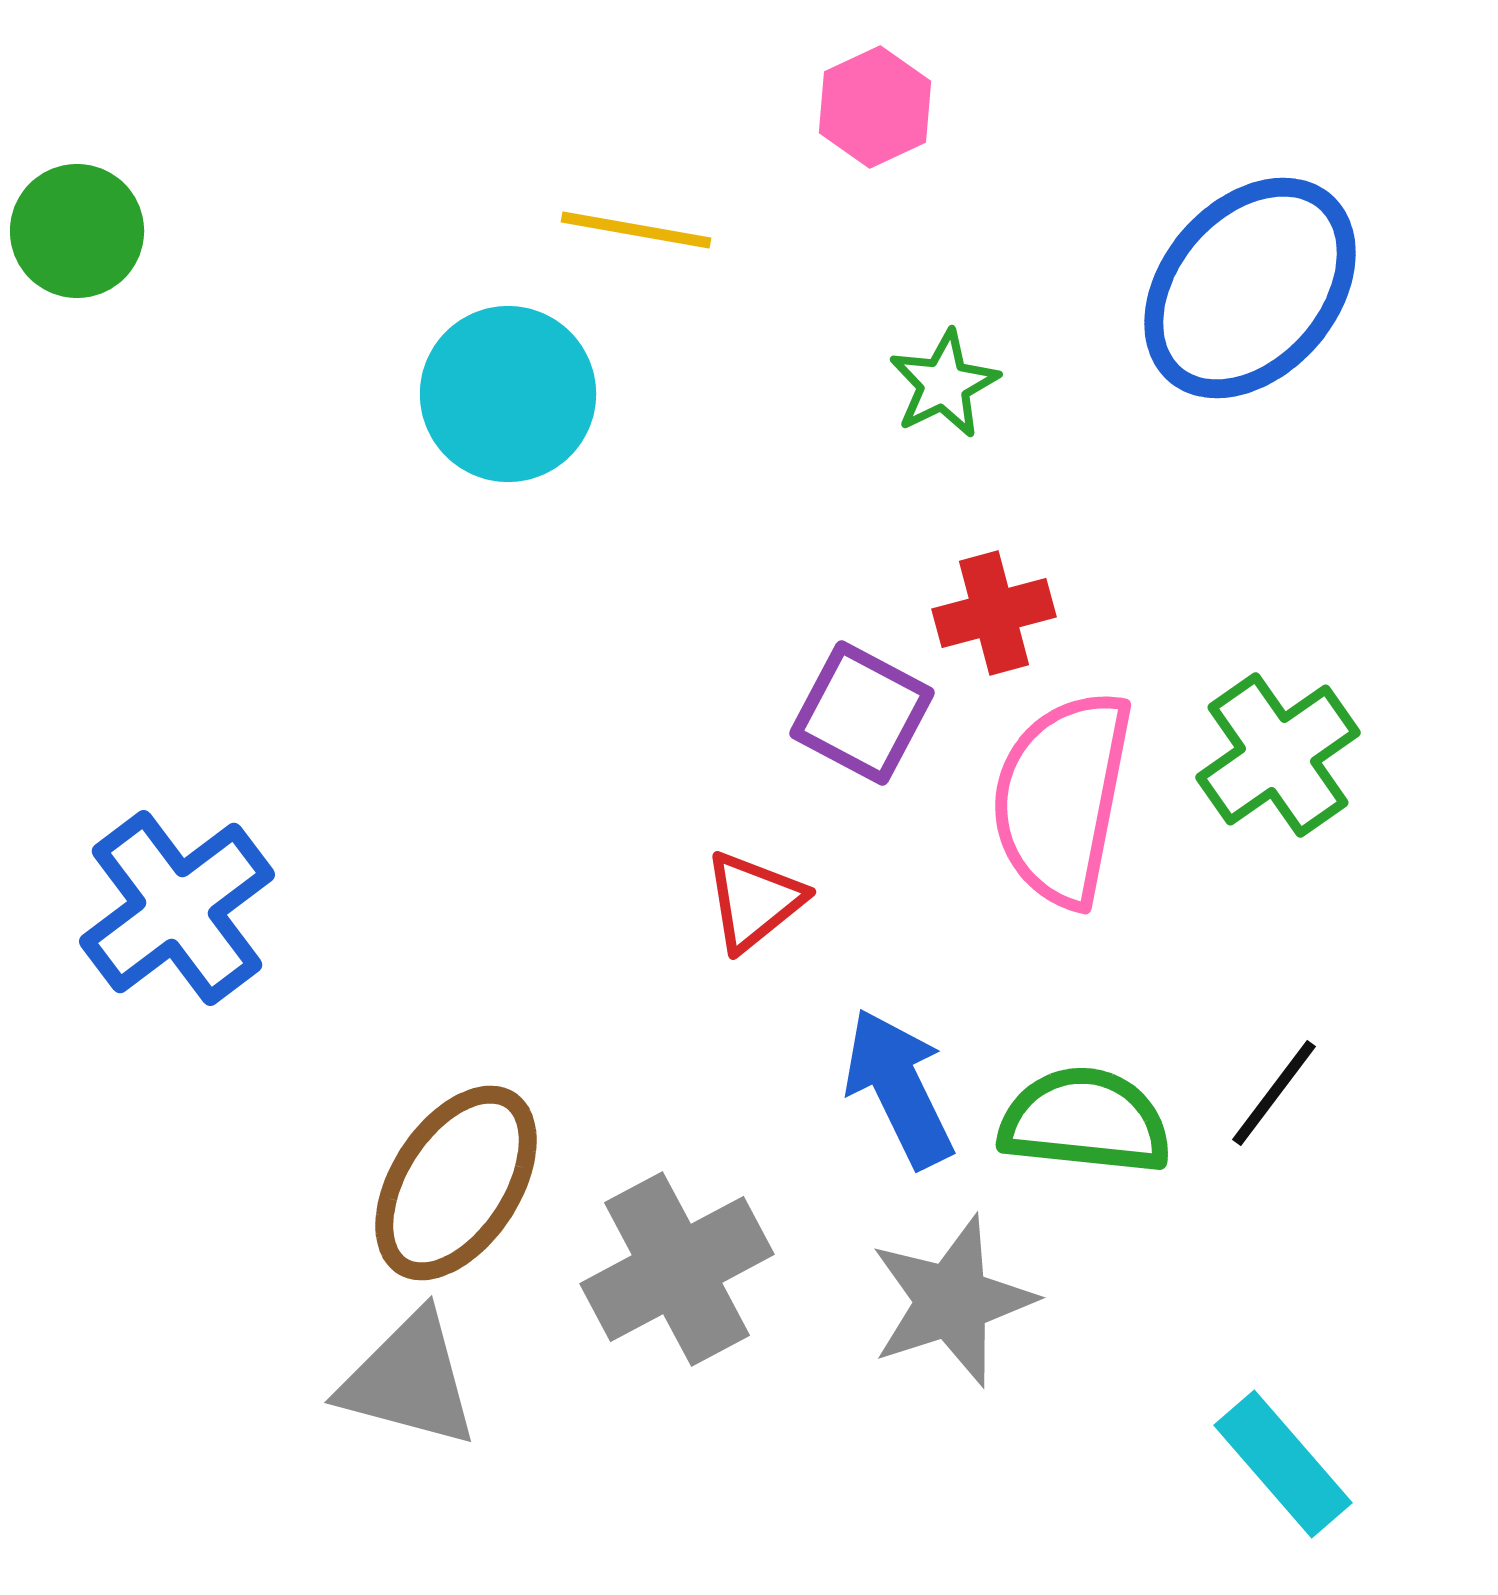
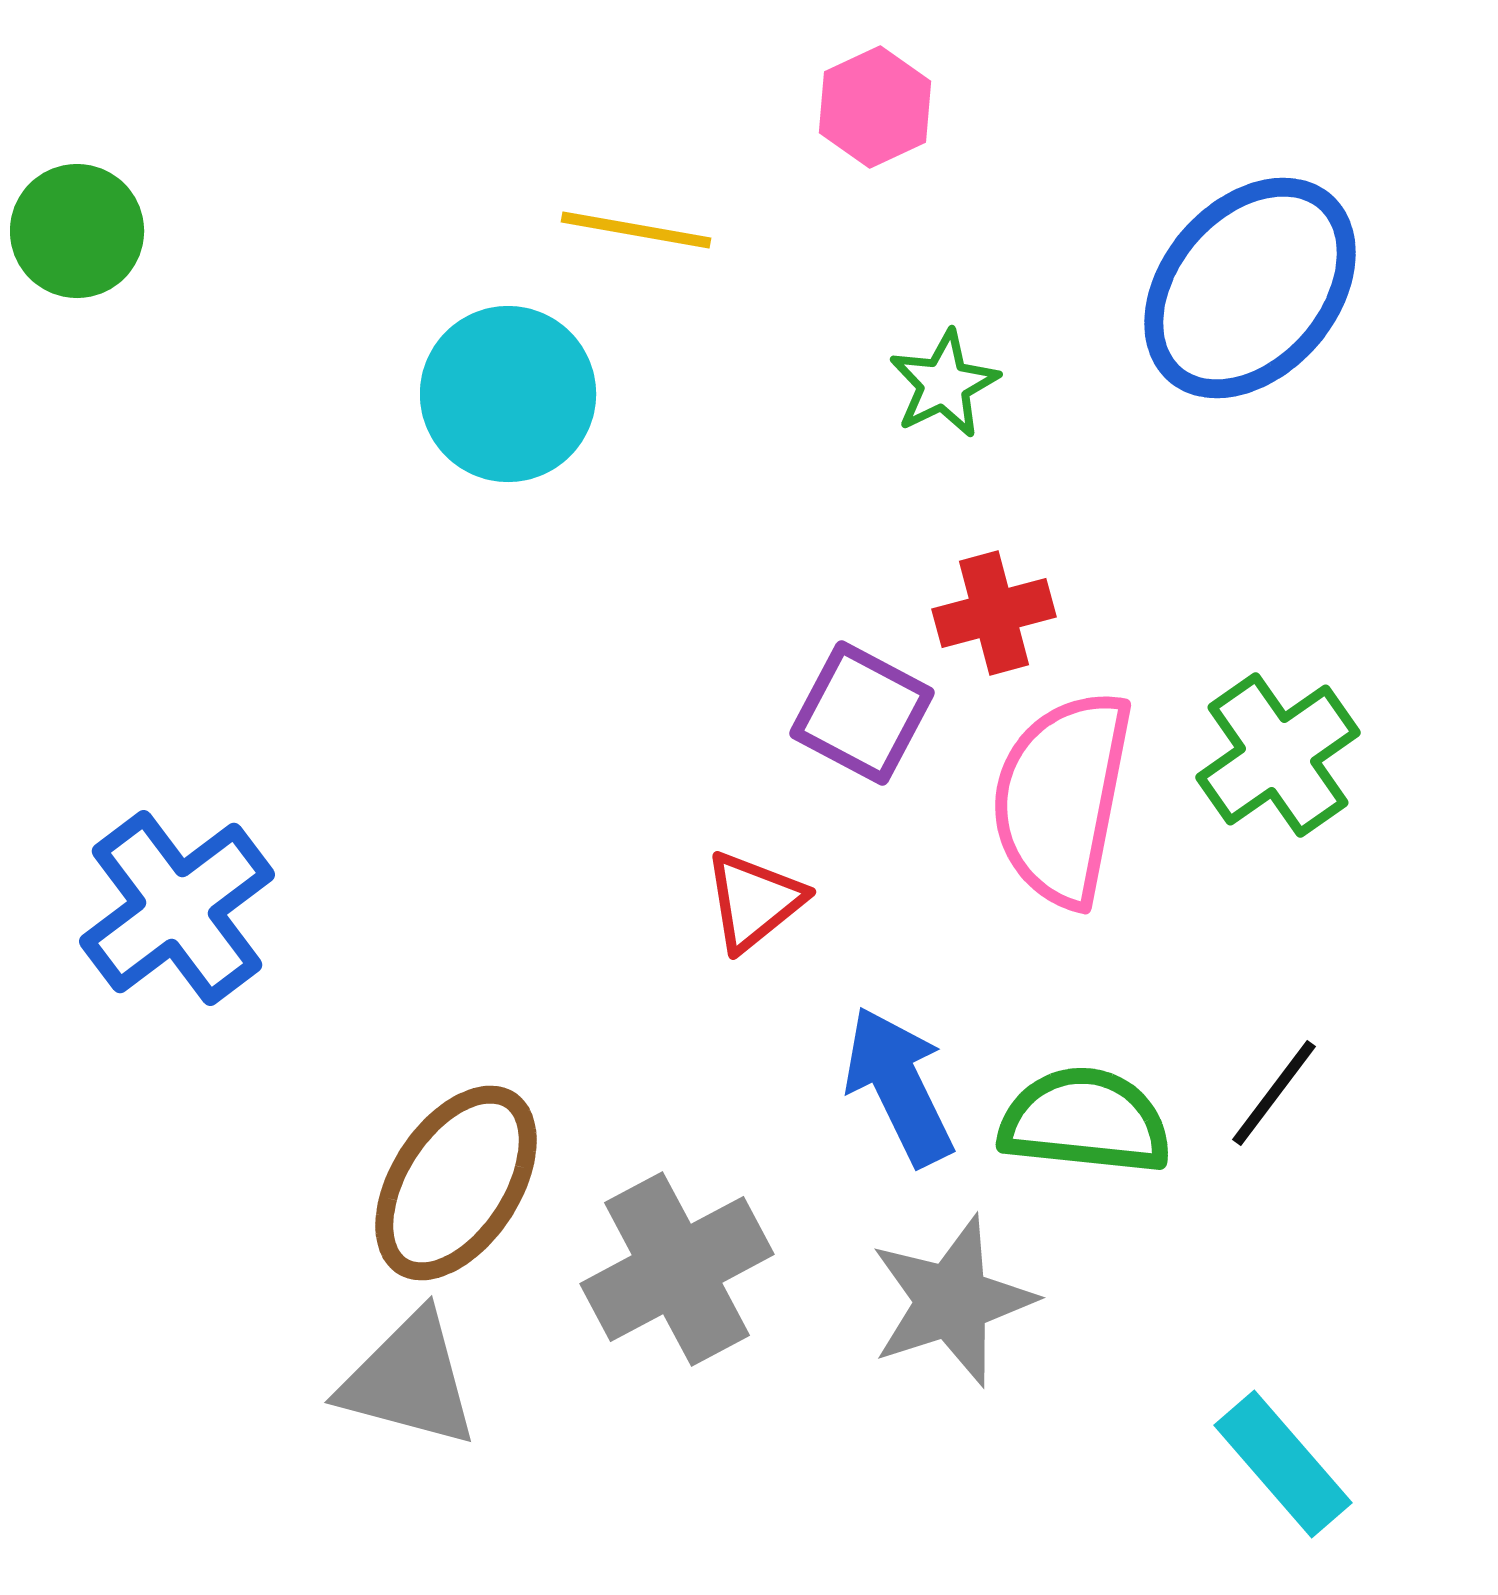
blue arrow: moved 2 px up
